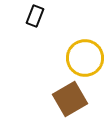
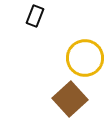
brown square: rotated 12 degrees counterclockwise
